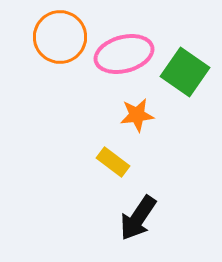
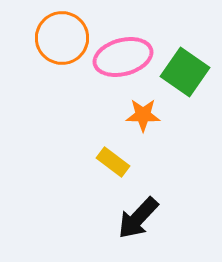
orange circle: moved 2 px right, 1 px down
pink ellipse: moved 1 px left, 3 px down
orange star: moved 6 px right; rotated 8 degrees clockwise
black arrow: rotated 9 degrees clockwise
